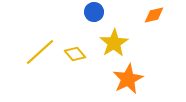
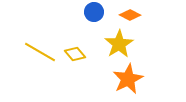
orange diamond: moved 24 px left; rotated 40 degrees clockwise
yellow star: moved 5 px right, 1 px down
yellow line: rotated 72 degrees clockwise
